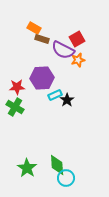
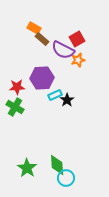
brown rectangle: rotated 24 degrees clockwise
